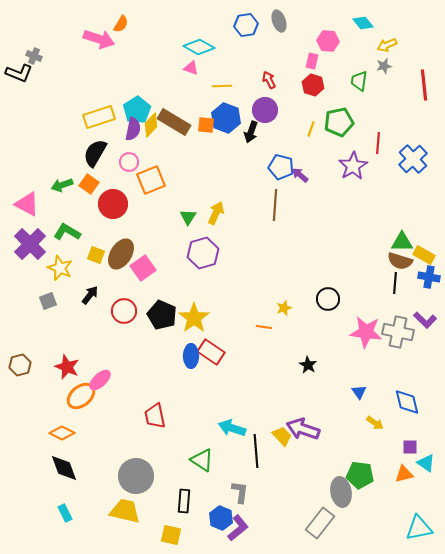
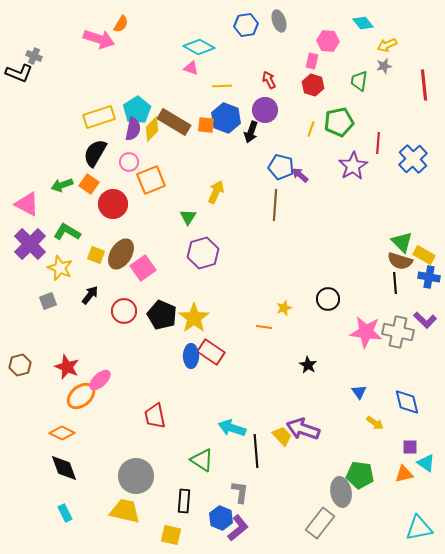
yellow diamond at (151, 125): moved 1 px right, 4 px down
yellow arrow at (216, 213): moved 21 px up
green triangle at (402, 242): rotated 45 degrees clockwise
black line at (395, 283): rotated 10 degrees counterclockwise
